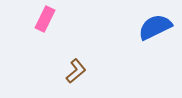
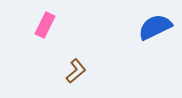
pink rectangle: moved 6 px down
